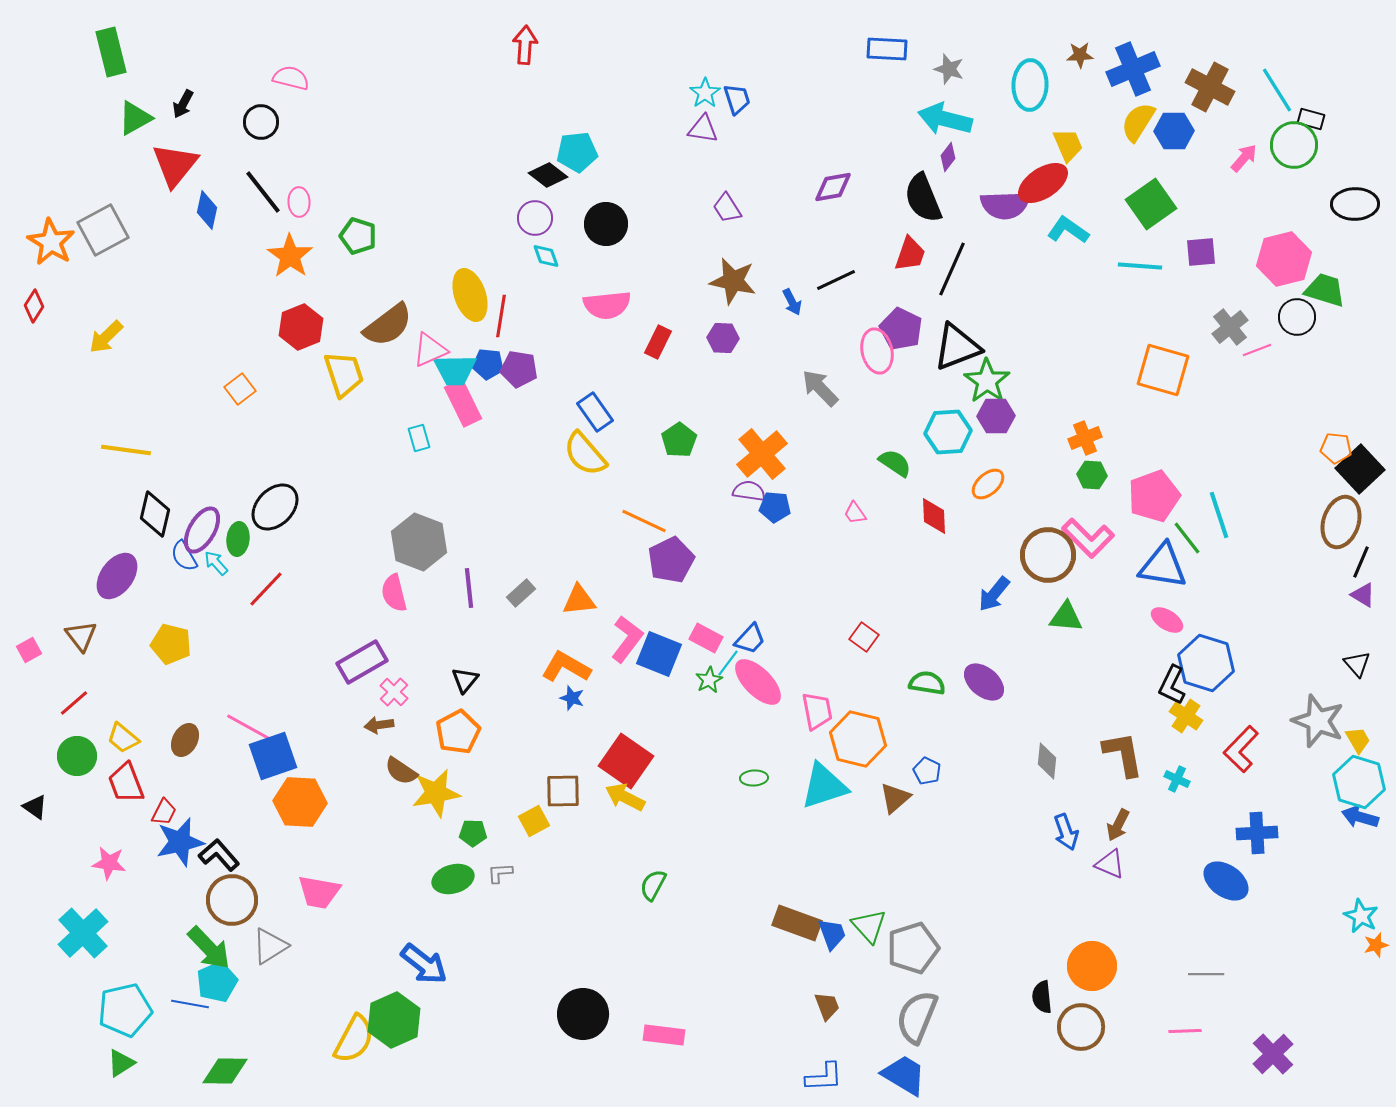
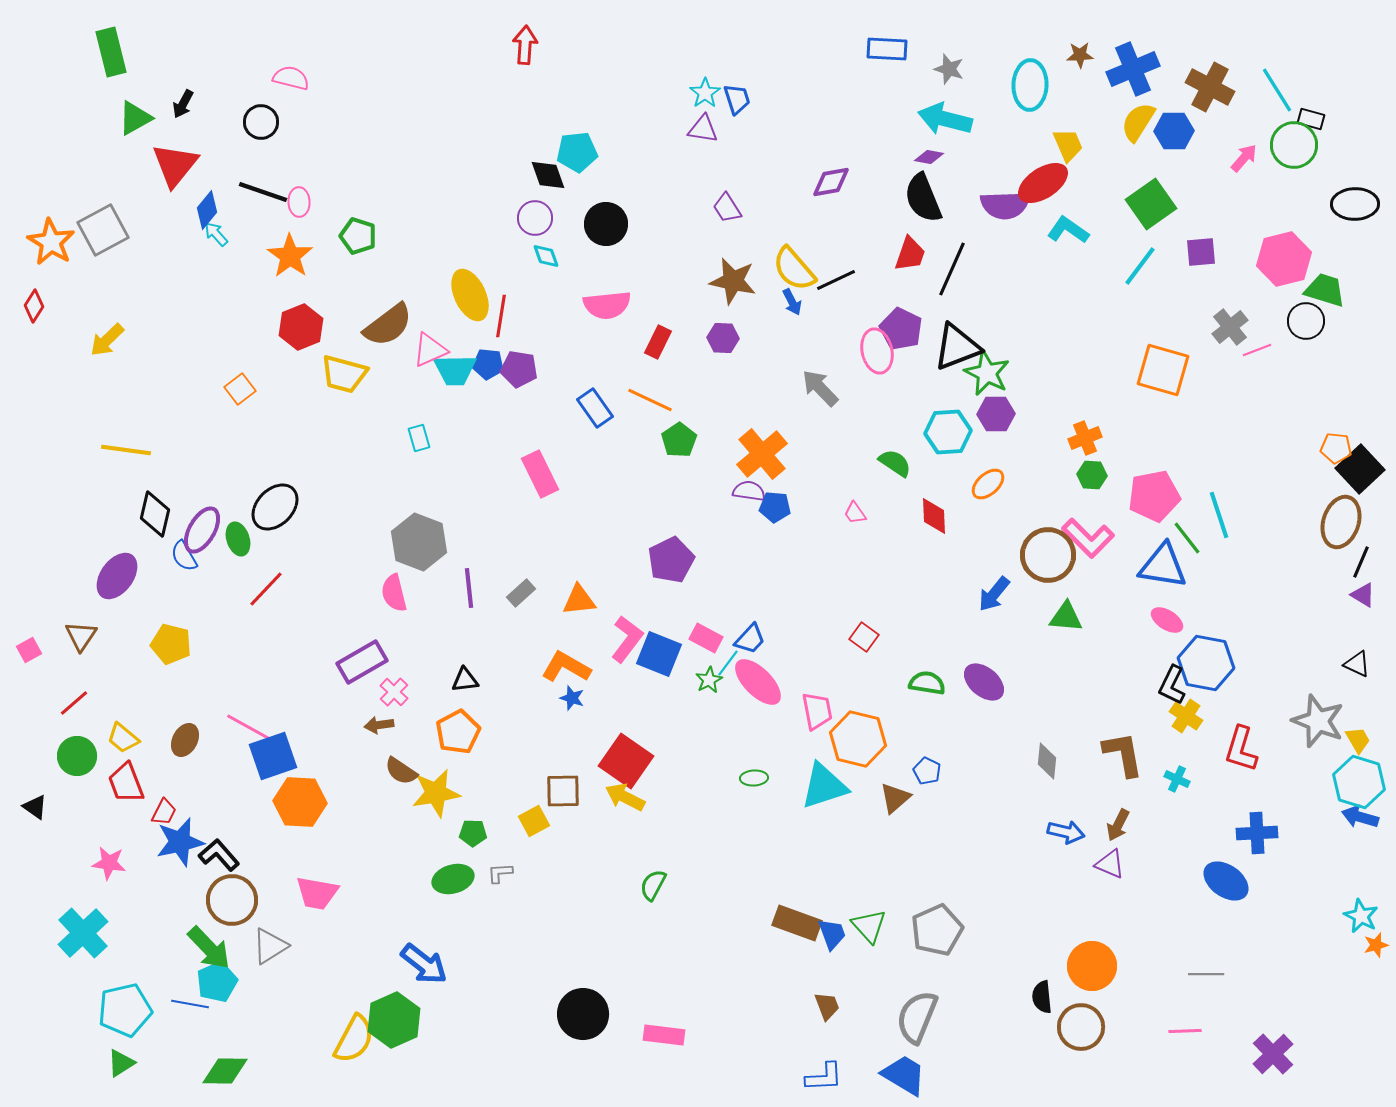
purple diamond at (948, 157): moved 19 px left; rotated 64 degrees clockwise
black diamond at (548, 175): rotated 33 degrees clockwise
purple diamond at (833, 187): moved 2 px left, 5 px up
black line at (263, 192): rotated 33 degrees counterclockwise
blue diamond at (207, 210): rotated 27 degrees clockwise
cyan line at (1140, 266): rotated 57 degrees counterclockwise
yellow ellipse at (470, 295): rotated 6 degrees counterclockwise
black circle at (1297, 317): moved 9 px right, 4 px down
yellow arrow at (106, 337): moved 1 px right, 3 px down
yellow trapezoid at (344, 374): rotated 123 degrees clockwise
green star at (987, 381): moved 8 px up; rotated 9 degrees counterclockwise
pink rectangle at (463, 403): moved 77 px right, 71 px down
blue rectangle at (595, 412): moved 4 px up
purple hexagon at (996, 416): moved 2 px up
yellow semicircle at (585, 454): moved 209 px right, 185 px up
pink pentagon at (1154, 496): rotated 9 degrees clockwise
orange line at (644, 521): moved 6 px right, 121 px up
green ellipse at (238, 539): rotated 24 degrees counterclockwise
cyan arrow at (216, 563): moved 329 px up
brown triangle at (81, 636): rotated 12 degrees clockwise
blue hexagon at (1206, 663): rotated 6 degrees counterclockwise
black triangle at (1357, 664): rotated 24 degrees counterclockwise
black triangle at (465, 680): rotated 44 degrees clockwise
red L-shape at (1241, 749): rotated 27 degrees counterclockwise
blue arrow at (1066, 832): rotated 57 degrees counterclockwise
pink trapezoid at (319, 892): moved 2 px left, 1 px down
gray pentagon at (913, 948): moved 24 px right, 18 px up; rotated 6 degrees counterclockwise
